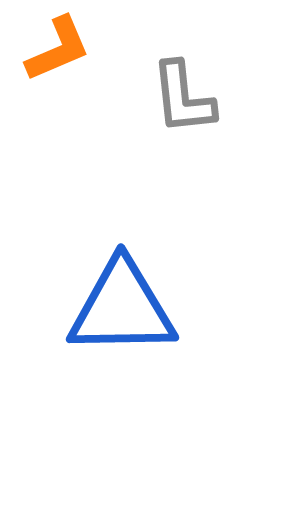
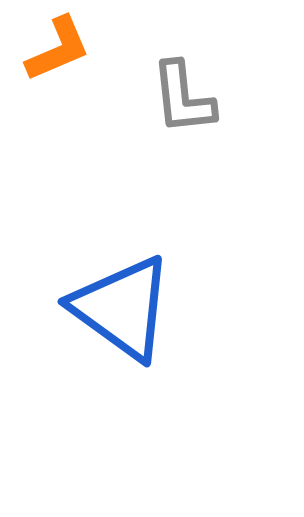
blue triangle: rotated 37 degrees clockwise
